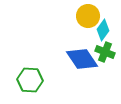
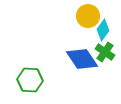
green cross: rotated 12 degrees clockwise
